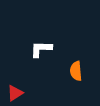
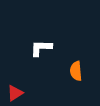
white L-shape: moved 1 px up
